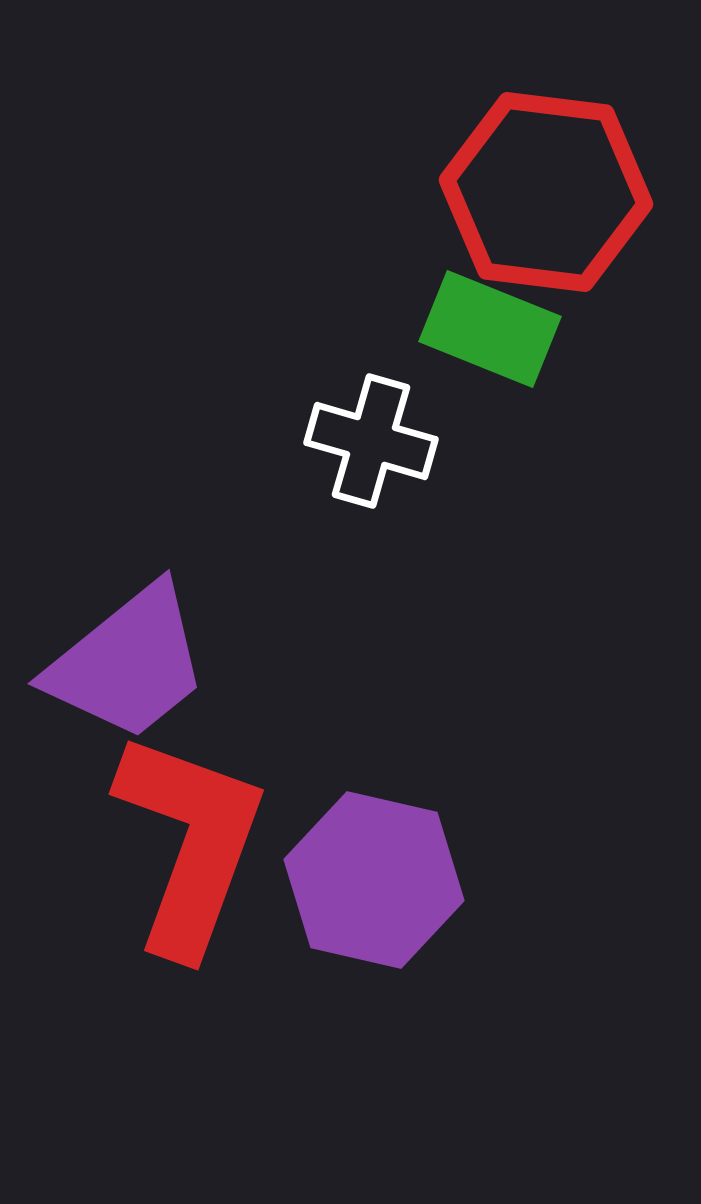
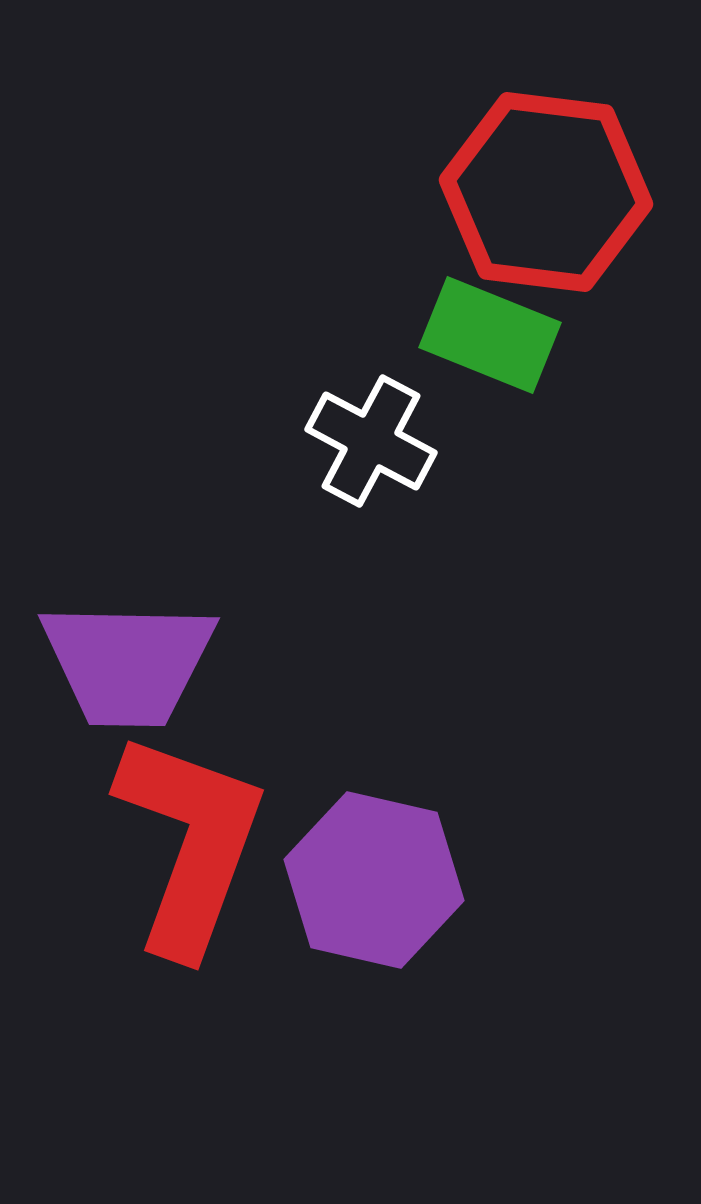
green rectangle: moved 6 px down
white cross: rotated 12 degrees clockwise
purple trapezoid: rotated 40 degrees clockwise
